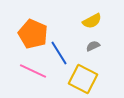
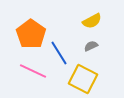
orange pentagon: moved 2 px left; rotated 12 degrees clockwise
gray semicircle: moved 2 px left
